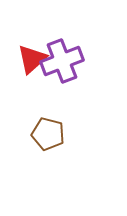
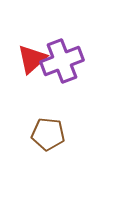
brown pentagon: rotated 8 degrees counterclockwise
